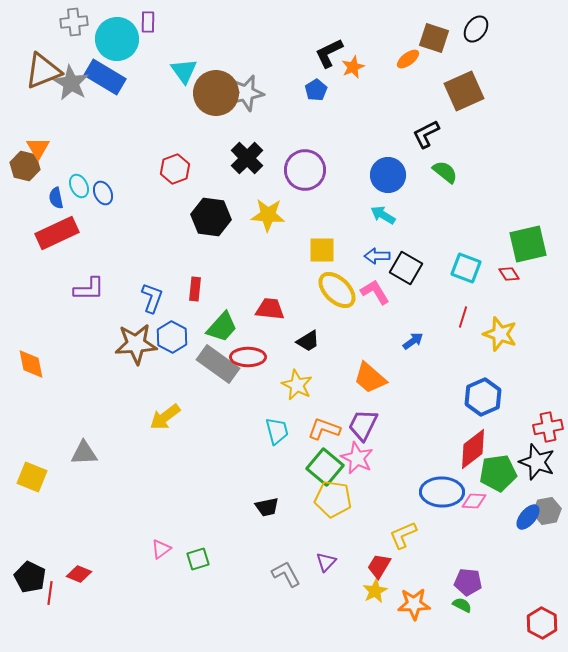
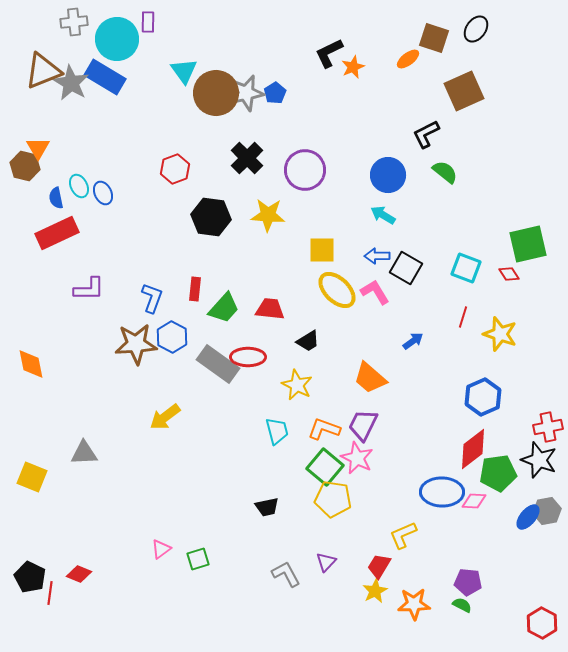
blue pentagon at (316, 90): moved 41 px left, 3 px down
green trapezoid at (222, 327): moved 2 px right, 19 px up
black star at (537, 462): moved 2 px right, 2 px up
